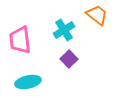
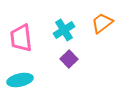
orange trapezoid: moved 5 px right, 8 px down; rotated 75 degrees counterclockwise
pink trapezoid: moved 1 px right, 2 px up
cyan ellipse: moved 8 px left, 2 px up
